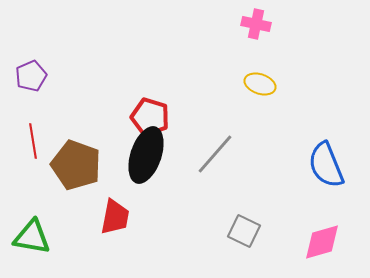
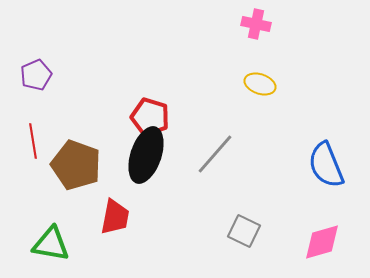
purple pentagon: moved 5 px right, 1 px up
green triangle: moved 19 px right, 7 px down
